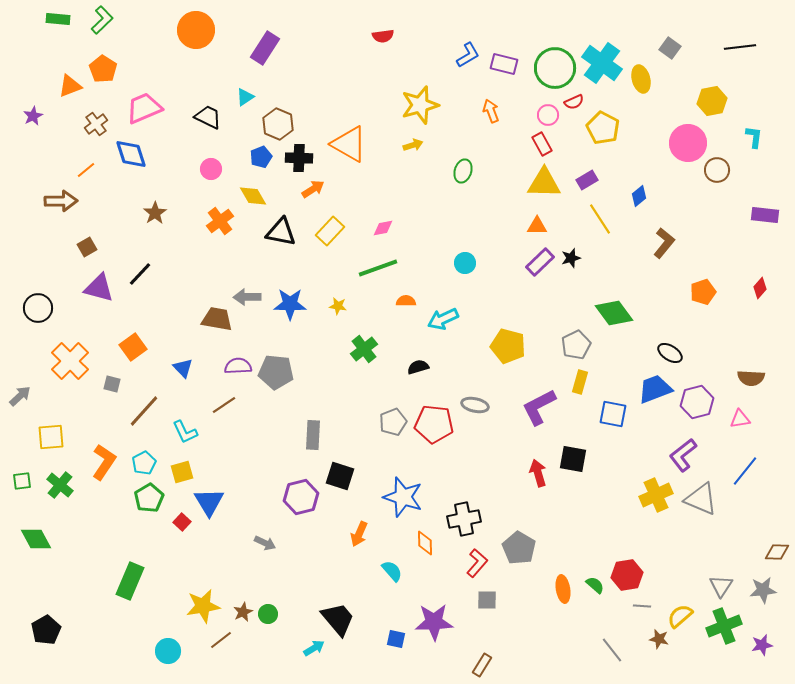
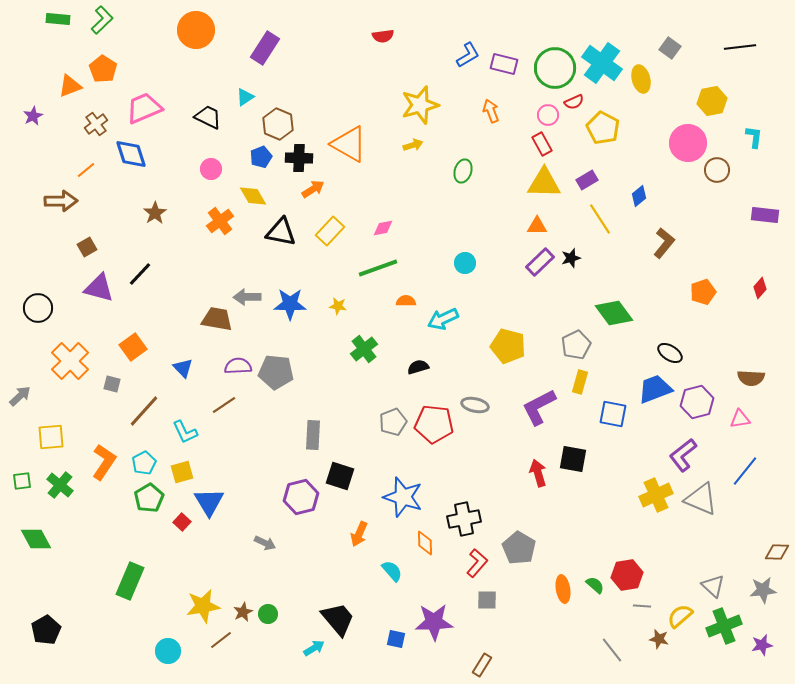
gray triangle at (721, 586): moved 8 px left; rotated 20 degrees counterclockwise
